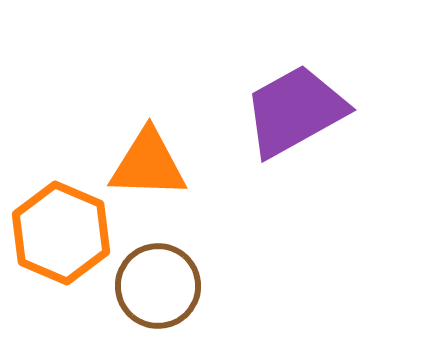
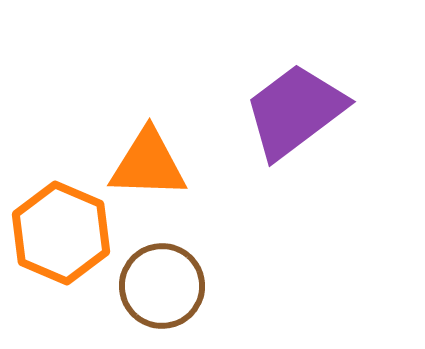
purple trapezoid: rotated 8 degrees counterclockwise
brown circle: moved 4 px right
